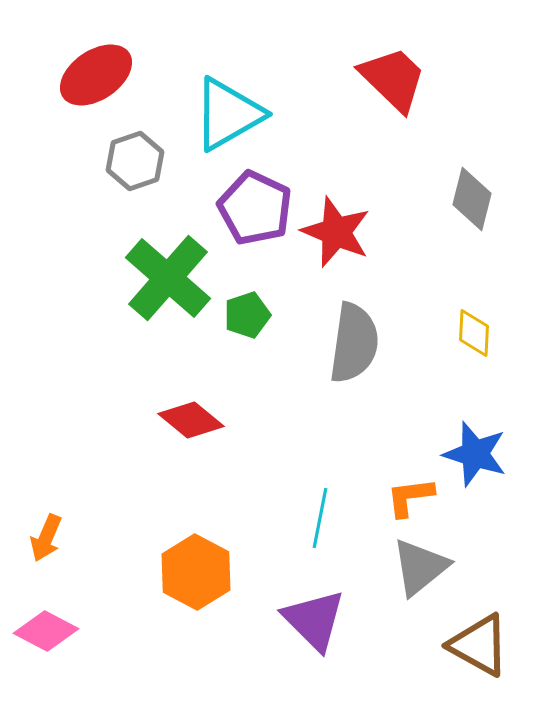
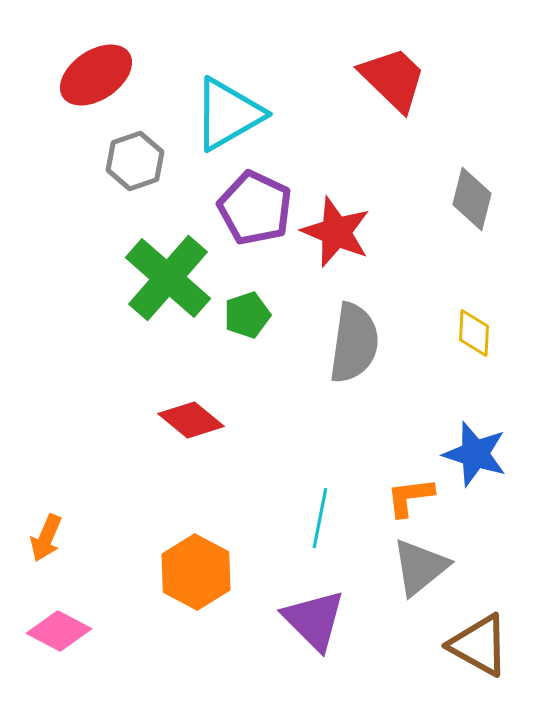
pink diamond: moved 13 px right
